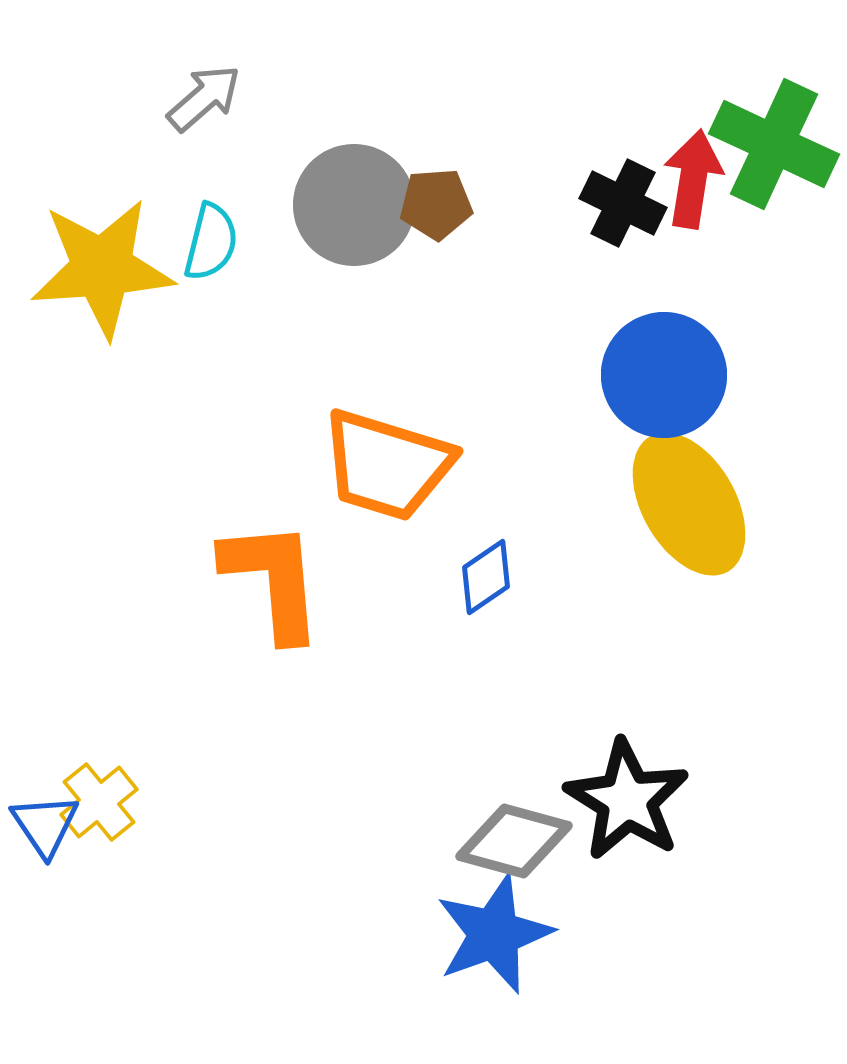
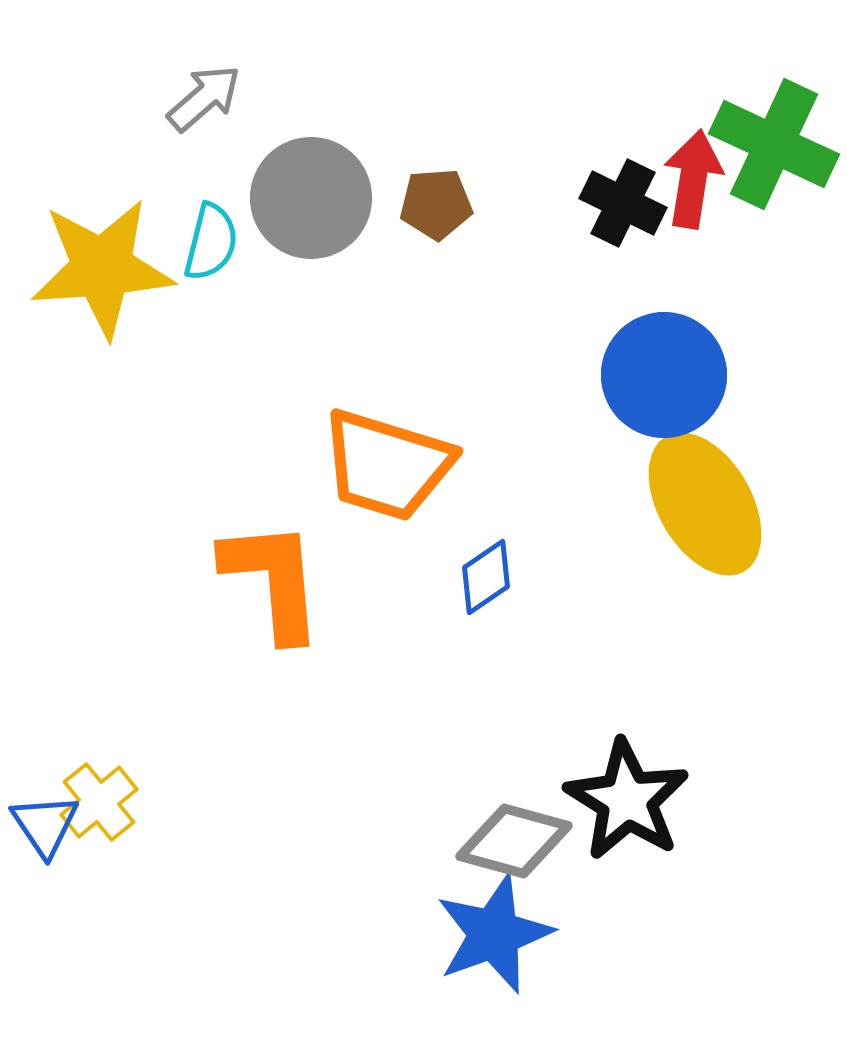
gray circle: moved 43 px left, 7 px up
yellow ellipse: moved 16 px right
